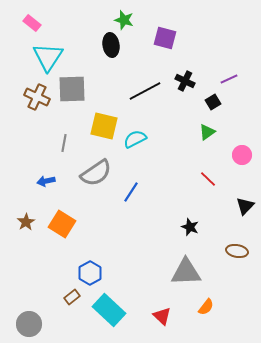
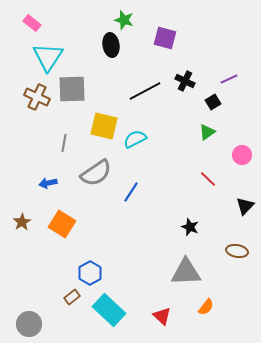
blue arrow: moved 2 px right, 2 px down
brown star: moved 4 px left
